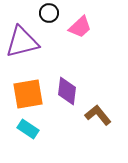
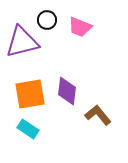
black circle: moved 2 px left, 7 px down
pink trapezoid: rotated 65 degrees clockwise
orange square: moved 2 px right
